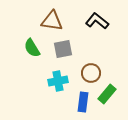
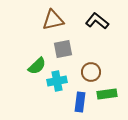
brown triangle: moved 1 px right, 1 px up; rotated 20 degrees counterclockwise
green semicircle: moved 5 px right, 18 px down; rotated 102 degrees counterclockwise
brown circle: moved 1 px up
cyan cross: moved 1 px left
green rectangle: rotated 42 degrees clockwise
blue rectangle: moved 3 px left
